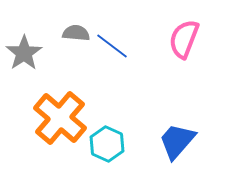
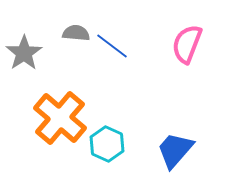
pink semicircle: moved 3 px right, 5 px down
blue trapezoid: moved 2 px left, 9 px down
